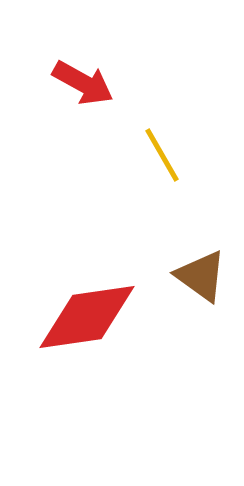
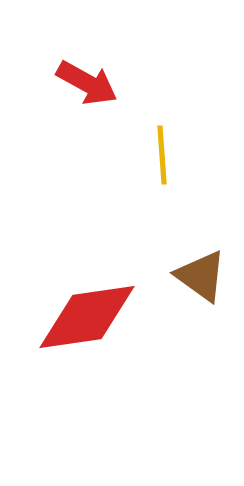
red arrow: moved 4 px right
yellow line: rotated 26 degrees clockwise
